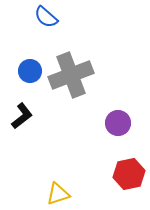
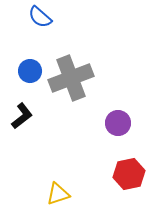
blue semicircle: moved 6 px left
gray cross: moved 3 px down
